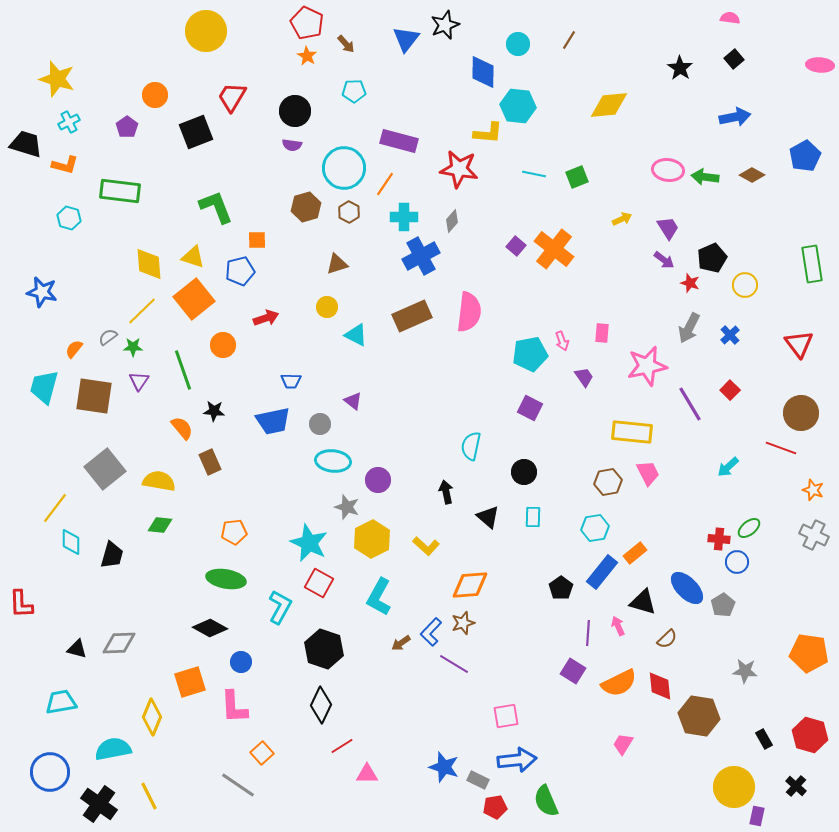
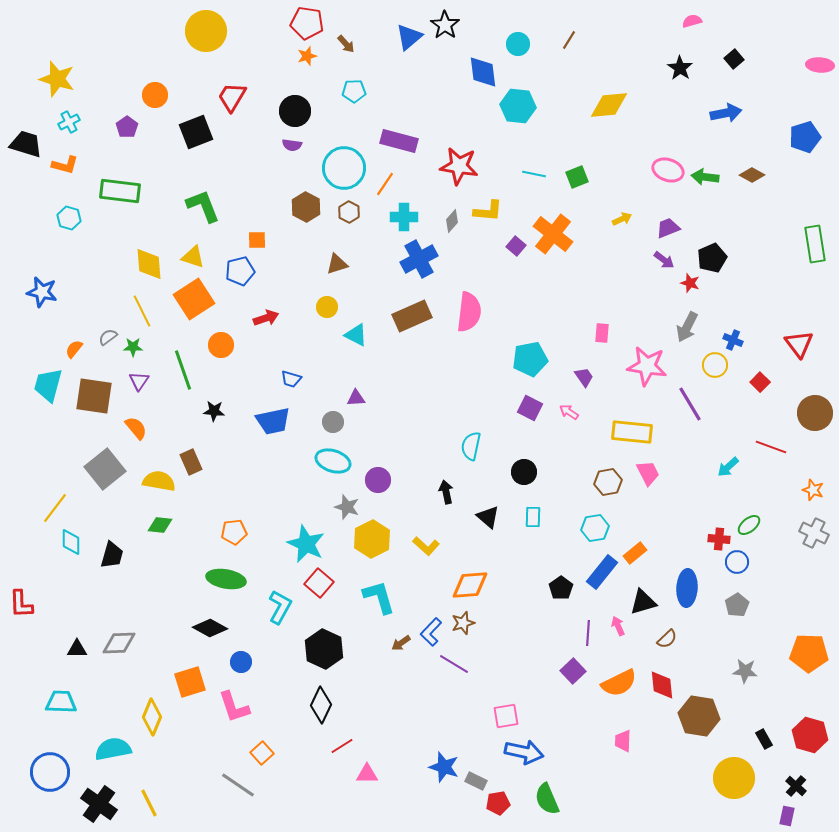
pink semicircle at (730, 18): moved 38 px left, 3 px down; rotated 24 degrees counterclockwise
red pentagon at (307, 23): rotated 16 degrees counterclockwise
black star at (445, 25): rotated 16 degrees counterclockwise
blue triangle at (406, 39): moved 3 px right, 2 px up; rotated 12 degrees clockwise
orange star at (307, 56): rotated 24 degrees clockwise
blue diamond at (483, 72): rotated 8 degrees counterclockwise
blue arrow at (735, 117): moved 9 px left, 4 px up
yellow L-shape at (488, 133): moved 78 px down
blue pentagon at (805, 156): moved 19 px up; rotated 12 degrees clockwise
red star at (459, 169): moved 3 px up
pink ellipse at (668, 170): rotated 12 degrees clockwise
green L-shape at (216, 207): moved 13 px left, 1 px up
brown hexagon at (306, 207): rotated 16 degrees counterclockwise
purple trapezoid at (668, 228): rotated 80 degrees counterclockwise
orange cross at (554, 249): moved 1 px left, 15 px up
blue cross at (421, 256): moved 2 px left, 3 px down
green rectangle at (812, 264): moved 3 px right, 20 px up
yellow circle at (745, 285): moved 30 px left, 80 px down
orange square at (194, 299): rotated 6 degrees clockwise
yellow line at (142, 311): rotated 72 degrees counterclockwise
gray arrow at (689, 328): moved 2 px left, 1 px up
blue cross at (730, 335): moved 3 px right, 5 px down; rotated 24 degrees counterclockwise
pink arrow at (562, 341): moved 7 px right, 71 px down; rotated 144 degrees clockwise
orange circle at (223, 345): moved 2 px left
cyan pentagon at (530, 354): moved 5 px down
pink star at (647, 366): rotated 21 degrees clockwise
blue trapezoid at (291, 381): moved 2 px up; rotated 15 degrees clockwise
cyan trapezoid at (44, 387): moved 4 px right, 2 px up
red square at (730, 390): moved 30 px right, 8 px up
purple triangle at (353, 401): moved 3 px right, 3 px up; rotated 42 degrees counterclockwise
brown circle at (801, 413): moved 14 px right
gray circle at (320, 424): moved 13 px right, 2 px up
orange semicircle at (182, 428): moved 46 px left
red line at (781, 448): moved 10 px left, 1 px up
cyan ellipse at (333, 461): rotated 12 degrees clockwise
brown rectangle at (210, 462): moved 19 px left
green ellipse at (749, 528): moved 3 px up
gray cross at (814, 535): moved 2 px up
cyan star at (309, 543): moved 3 px left, 1 px down
red square at (319, 583): rotated 12 degrees clockwise
blue ellipse at (687, 588): rotated 48 degrees clockwise
cyan L-shape at (379, 597): rotated 135 degrees clockwise
black triangle at (643, 602): rotated 32 degrees counterclockwise
gray pentagon at (723, 605): moved 14 px right
black triangle at (77, 649): rotated 15 degrees counterclockwise
black hexagon at (324, 649): rotated 6 degrees clockwise
orange pentagon at (809, 653): rotated 6 degrees counterclockwise
purple square at (573, 671): rotated 15 degrees clockwise
red diamond at (660, 686): moved 2 px right, 1 px up
cyan trapezoid at (61, 702): rotated 12 degrees clockwise
pink L-shape at (234, 707): rotated 15 degrees counterclockwise
pink trapezoid at (623, 744): moved 3 px up; rotated 30 degrees counterclockwise
blue arrow at (517, 760): moved 7 px right, 8 px up; rotated 18 degrees clockwise
gray rectangle at (478, 780): moved 2 px left, 1 px down
yellow circle at (734, 787): moved 9 px up
yellow line at (149, 796): moved 7 px down
green semicircle at (546, 801): moved 1 px right, 2 px up
red pentagon at (495, 807): moved 3 px right, 4 px up
purple rectangle at (757, 816): moved 30 px right
